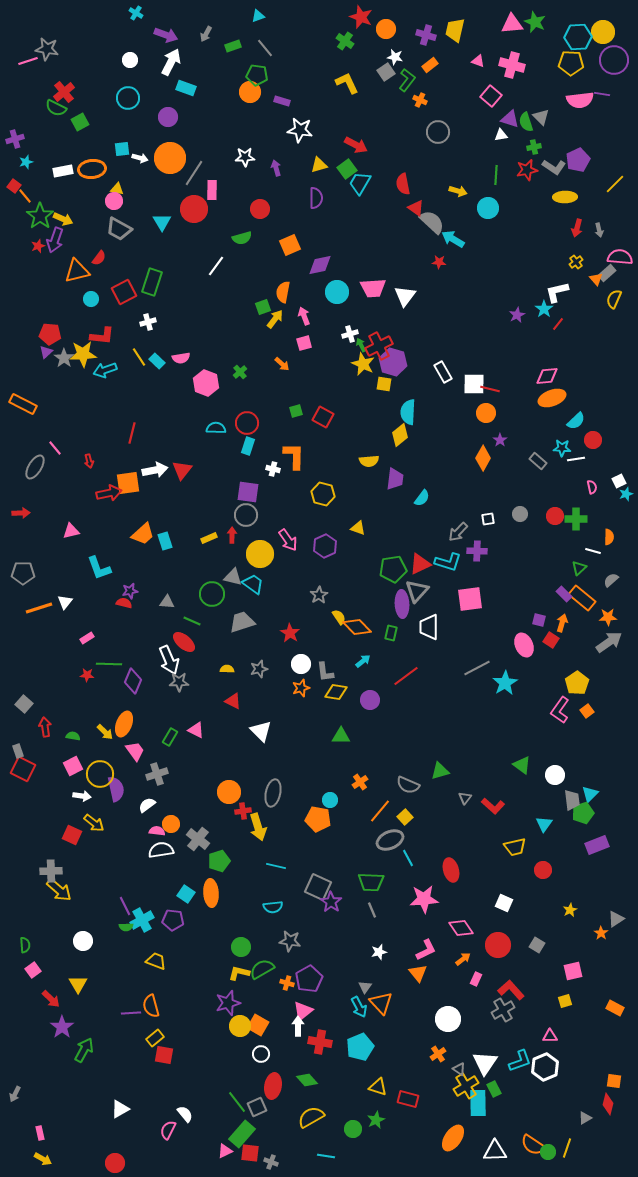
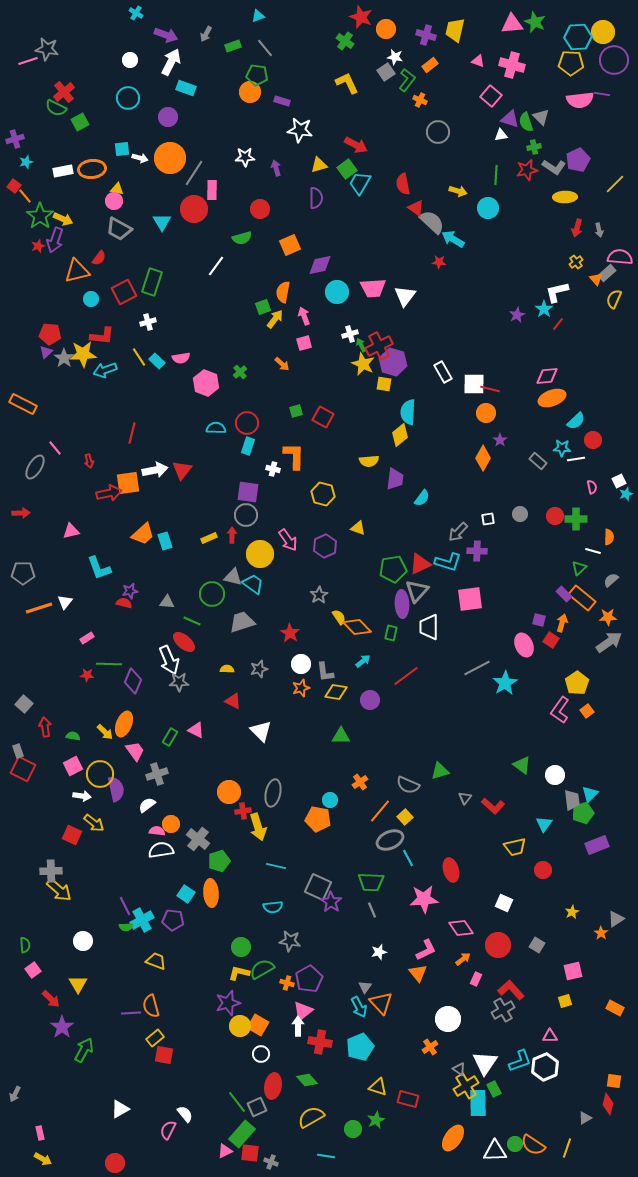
yellow star at (570, 910): moved 2 px right, 2 px down
orange cross at (438, 1054): moved 8 px left, 7 px up
green circle at (548, 1152): moved 33 px left, 8 px up
